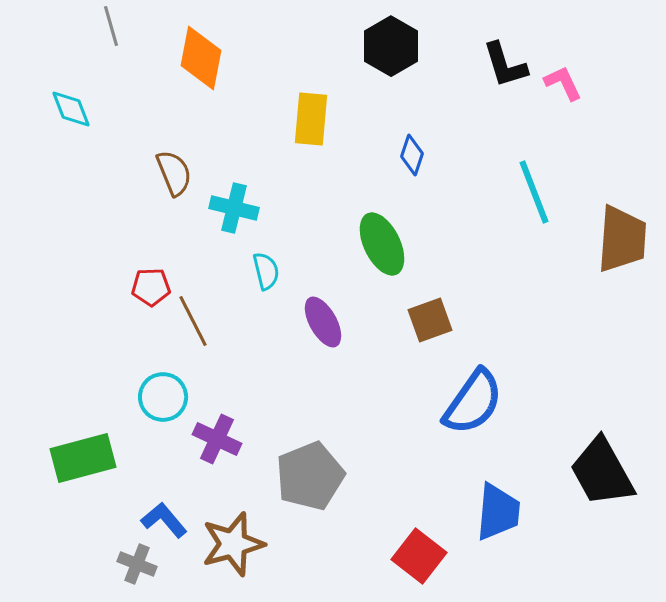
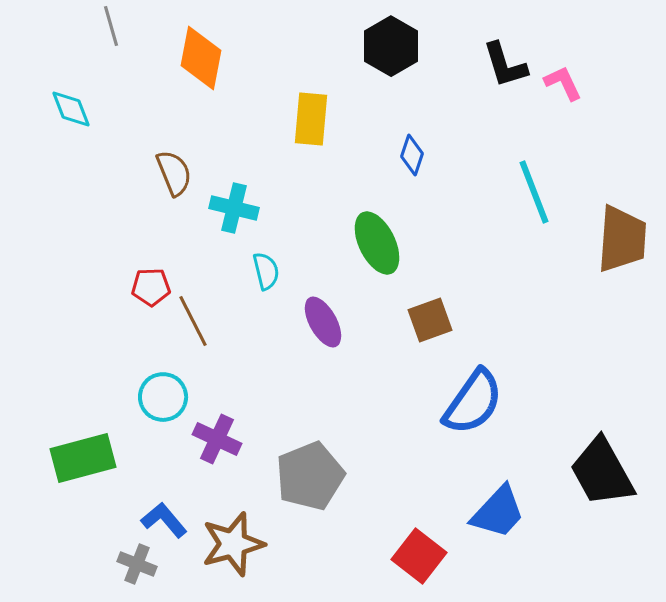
green ellipse: moved 5 px left, 1 px up
blue trapezoid: rotated 38 degrees clockwise
